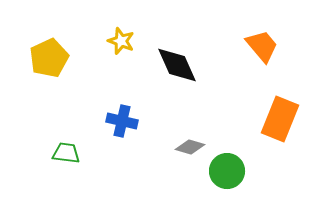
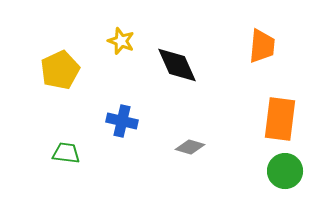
orange trapezoid: rotated 45 degrees clockwise
yellow pentagon: moved 11 px right, 12 px down
orange rectangle: rotated 15 degrees counterclockwise
green circle: moved 58 px right
